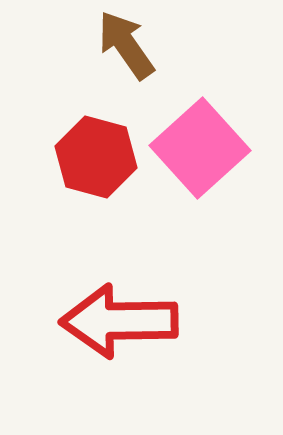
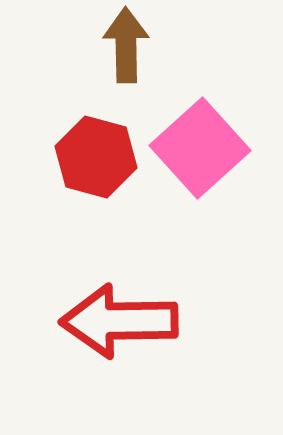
brown arrow: rotated 34 degrees clockwise
